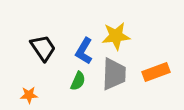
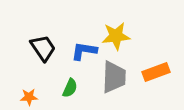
blue L-shape: rotated 68 degrees clockwise
gray trapezoid: moved 3 px down
green semicircle: moved 8 px left, 7 px down
orange star: moved 2 px down
